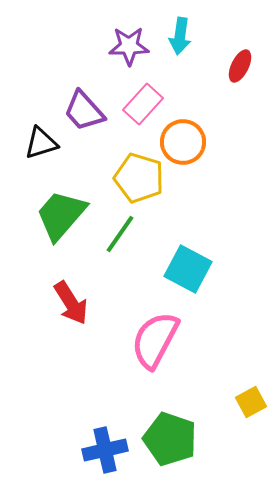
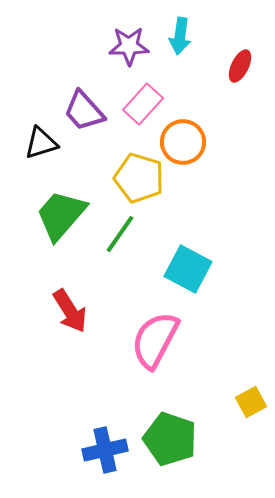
red arrow: moved 1 px left, 8 px down
